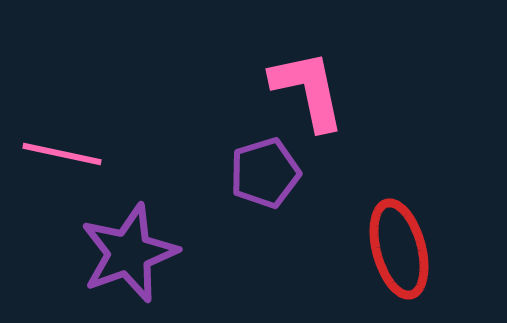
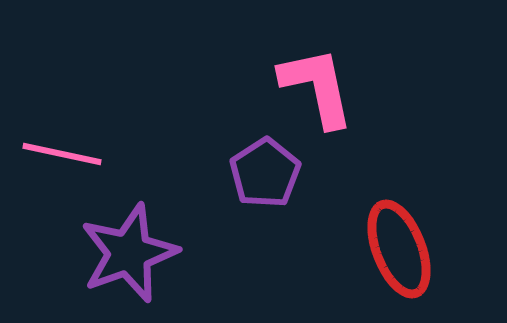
pink L-shape: moved 9 px right, 3 px up
purple pentagon: rotated 16 degrees counterclockwise
red ellipse: rotated 6 degrees counterclockwise
